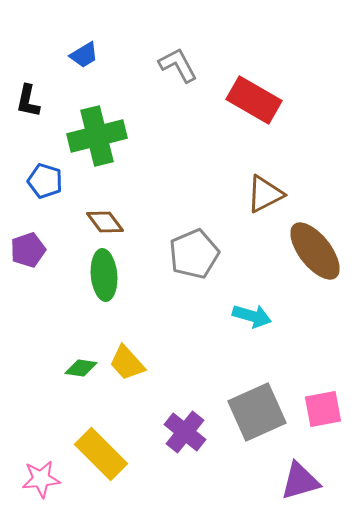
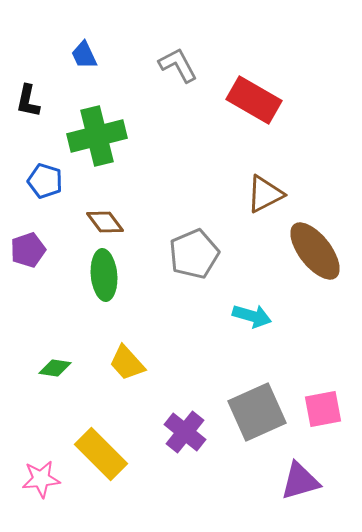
blue trapezoid: rotated 96 degrees clockwise
green diamond: moved 26 px left
